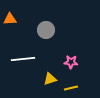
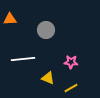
yellow triangle: moved 2 px left, 1 px up; rotated 40 degrees clockwise
yellow line: rotated 16 degrees counterclockwise
